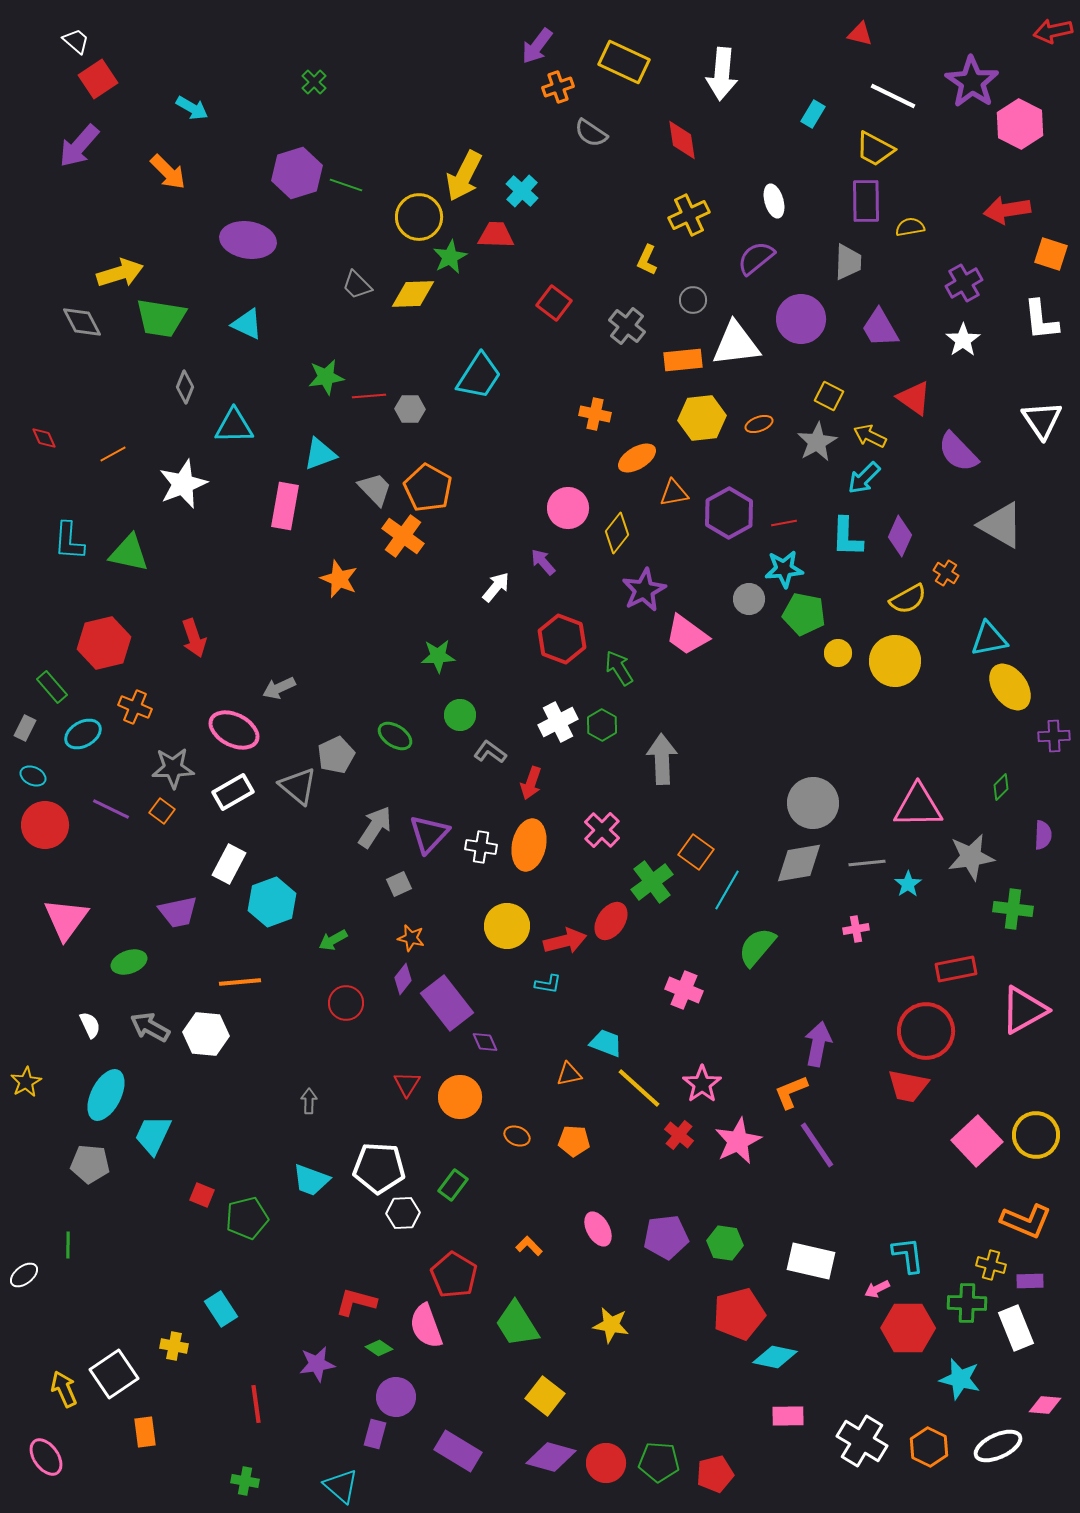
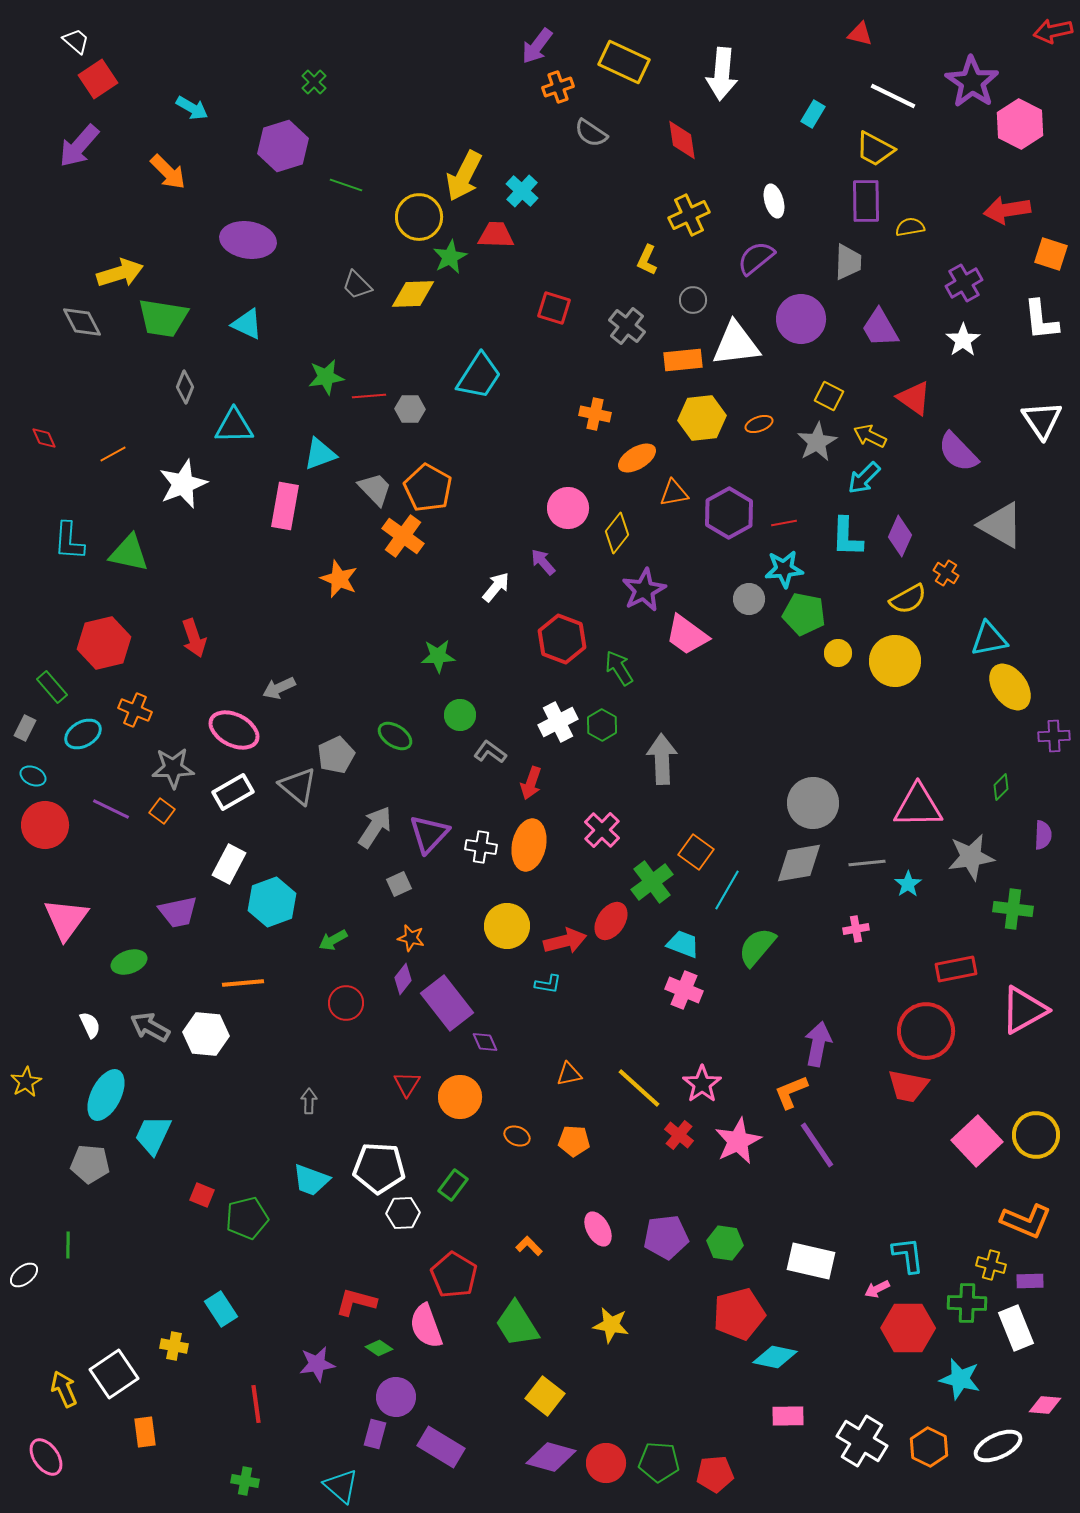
purple hexagon at (297, 173): moved 14 px left, 27 px up
red square at (554, 303): moved 5 px down; rotated 20 degrees counterclockwise
green trapezoid at (161, 318): moved 2 px right
orange cross at (135, 707): moved 3 px down
orange line at (240, 982): moved 3 px right, 1 px down
cyan trapezoid at (606, 1043): moved 77 px right, 99 px up
purple rectangle at (458, 1451): moved 17 px left, 4 px up
red pentagon at (715, 1474): rotated 9 degrees clockwise
